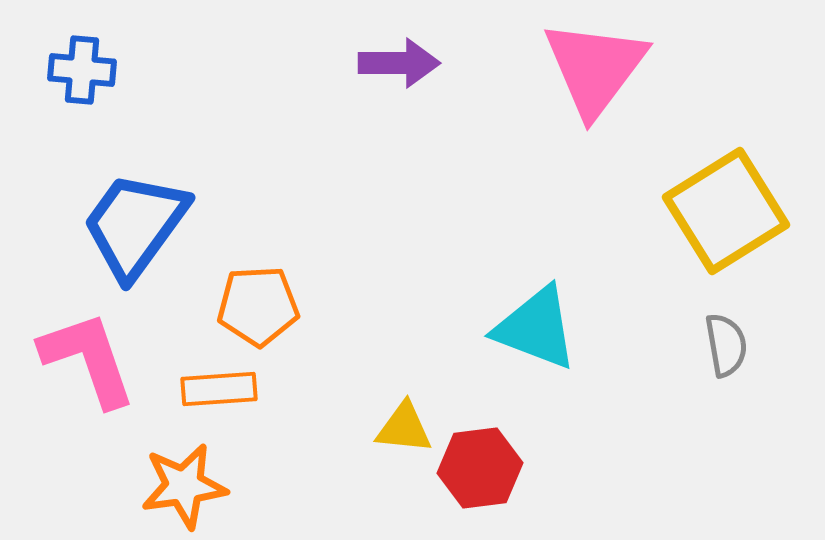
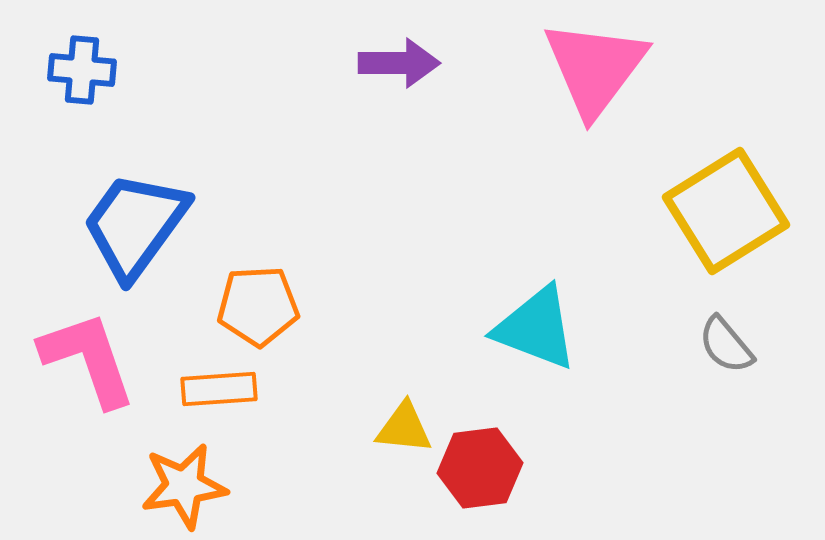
gray semicircle: rotated 150 degrees clockwise
